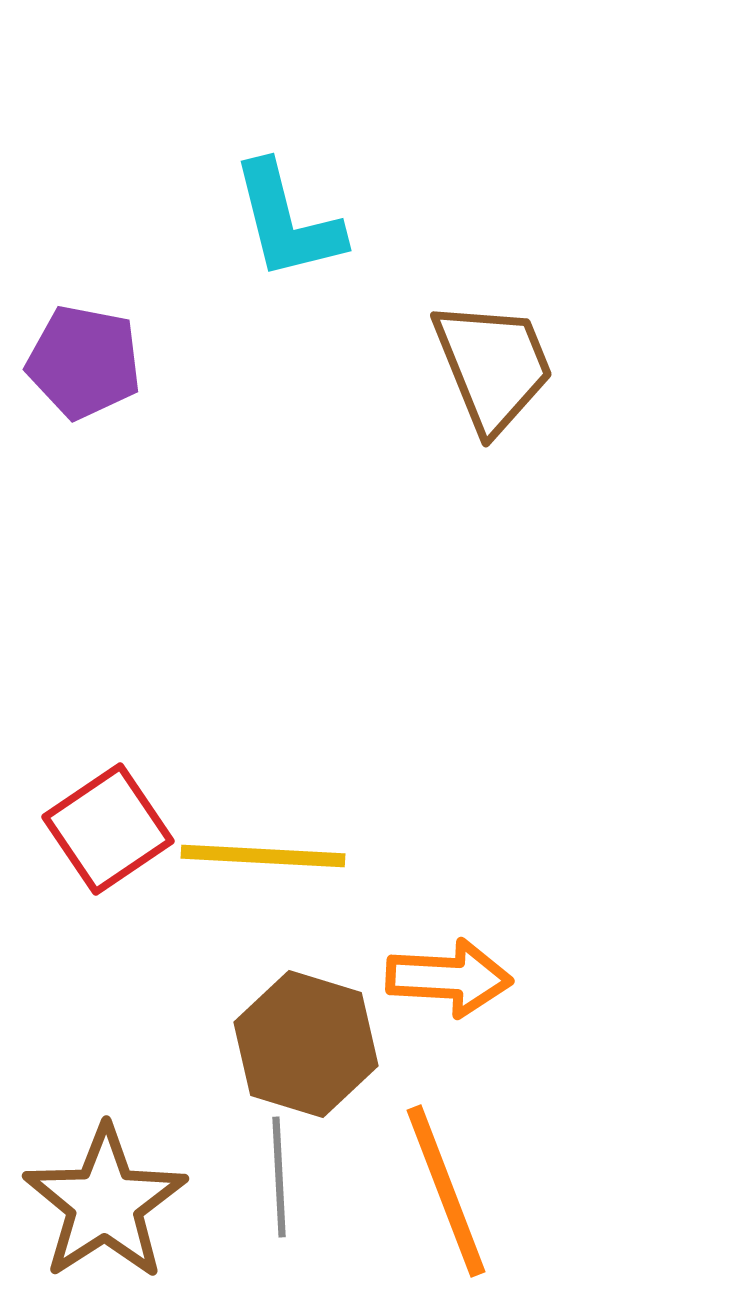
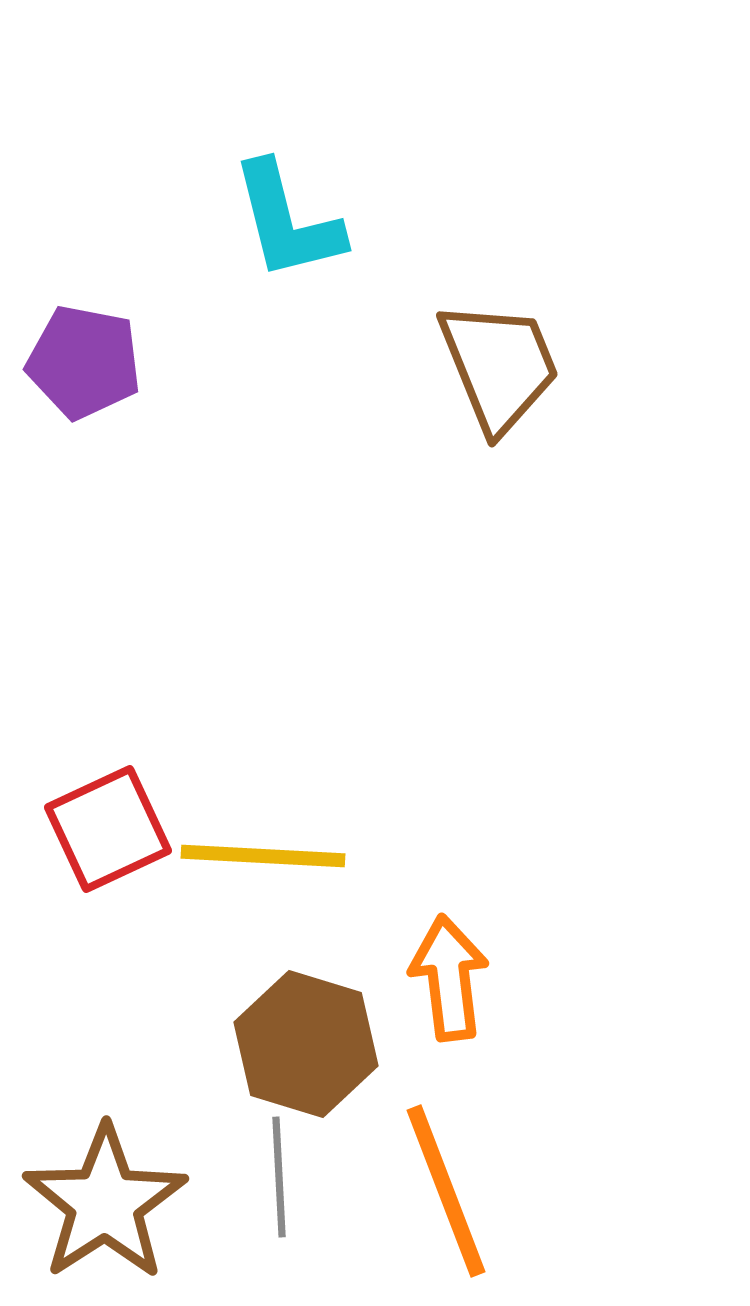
brown trapezoid: moved 6 px right
red square: rotated 9 degrees clockwise
orange arrow: rotated 100 degrees counterclockwise
